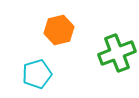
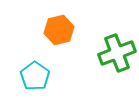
cyan pentagon: moved 2 px left, 2 px down; rotated 20 degrees counterclockwise
